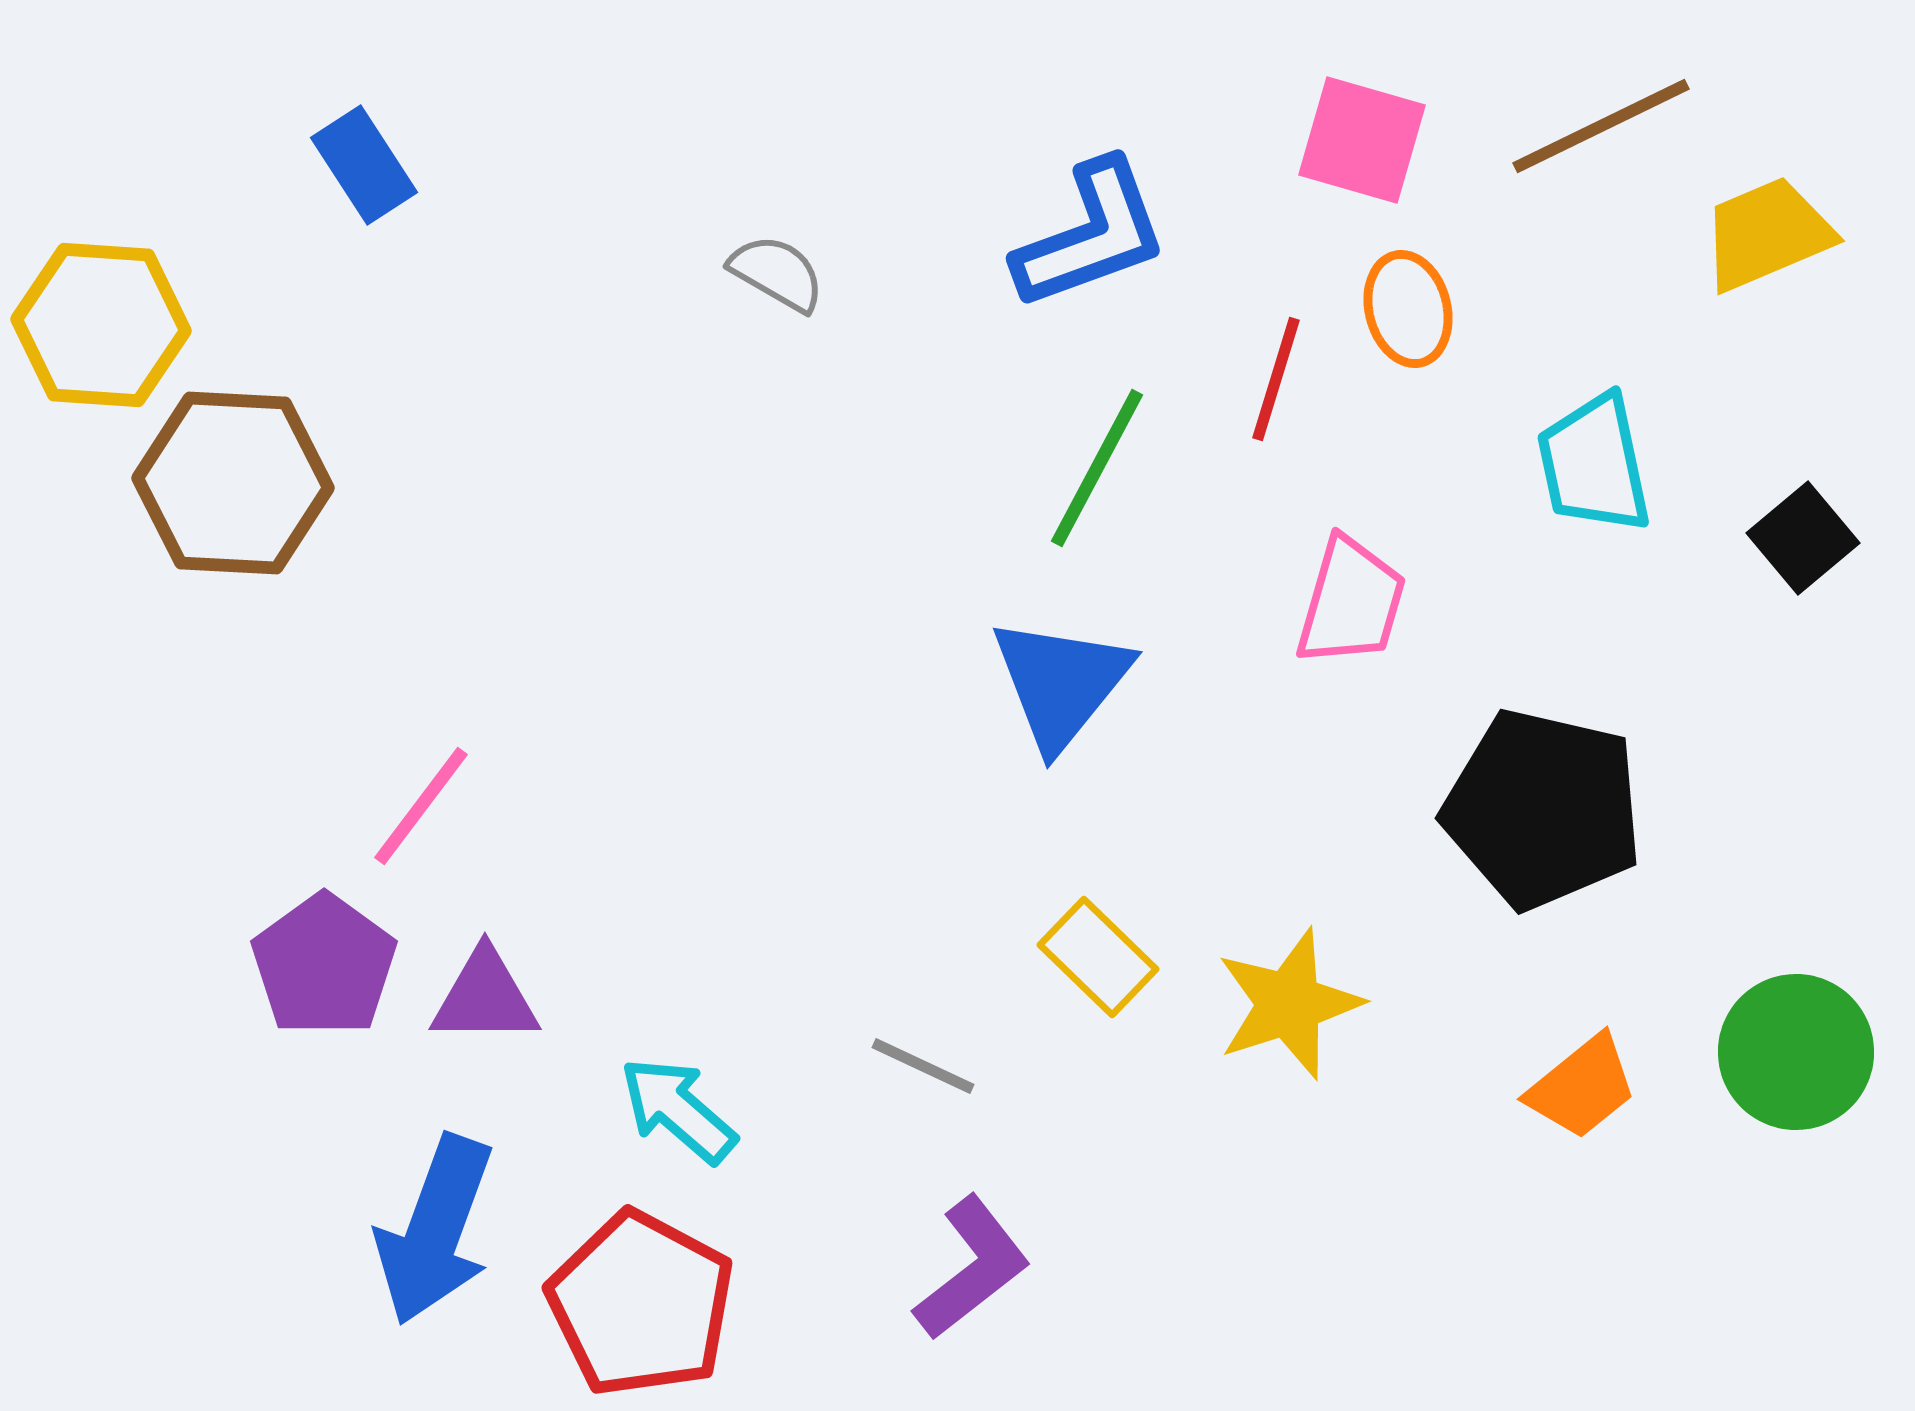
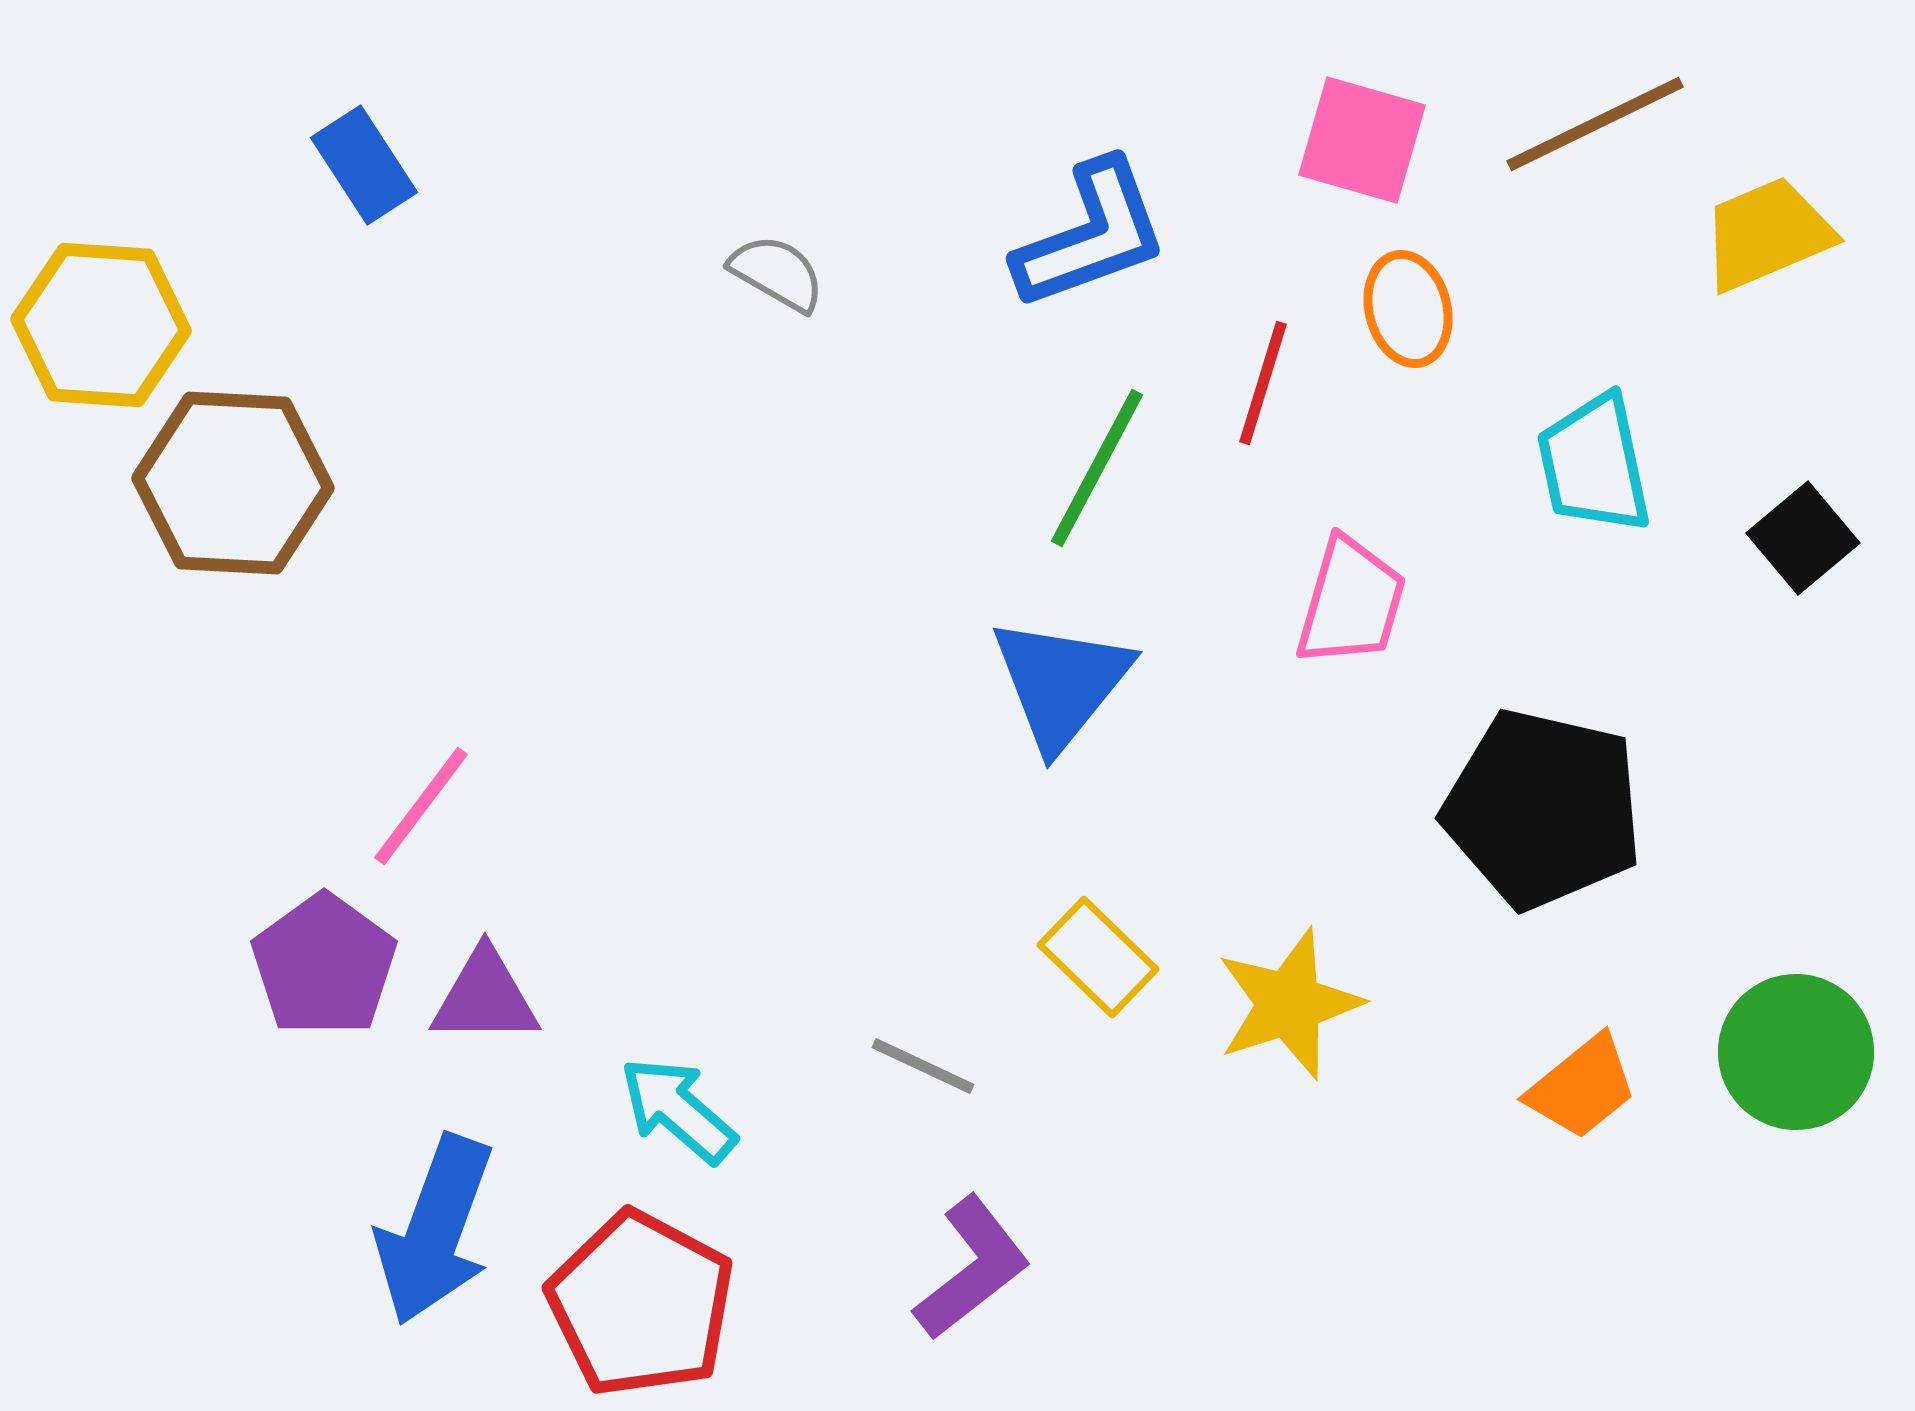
brown line: moved 6 px left, 2 px up
red line: moved 13 px left, 4 px down
